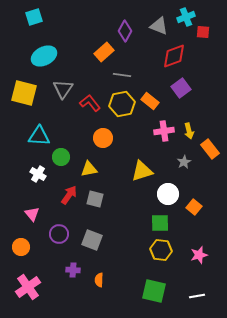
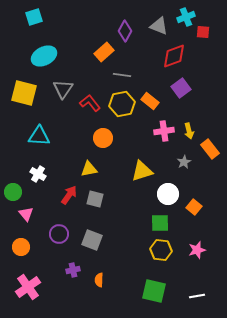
green circle at (61, 157): moved 48 px left, 35 px down
pink triangle at (32, 214): moved 6 px left
pink star at (199, 255): moved 2 px left, 5 px up
purple cross at (73, 270): rotated 16 degrees counterclockwise
